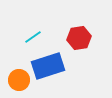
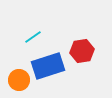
red hexagon: moved 3 px right, 13 px down
